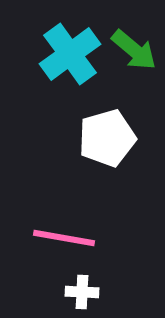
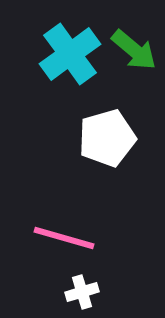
pink line: rotated 6 degrees clockwise
white cross: rotated 20 degrees counterclockwise
